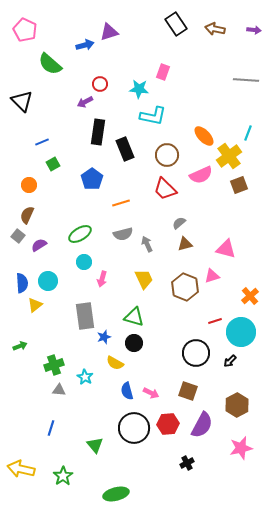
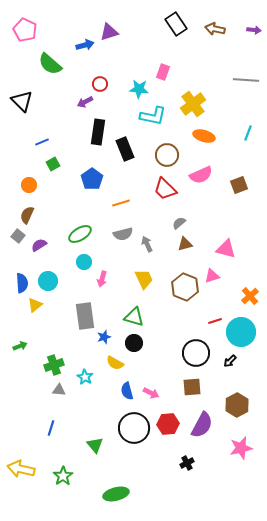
orange ellipse at (204, 136): rotated 30 degrees counterclockwise
yellow cross at (229, 156): moved 36 px left, 52 px up
brown square at (188, 391): moved 4 px right, 4 px up; rotated 24 degrees counterclockwise
